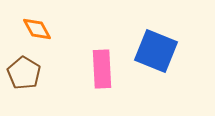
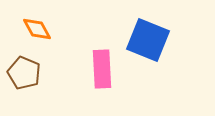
blue square: moved 8 px left, 11 px up
brown pentagon: rotated 8 degrees counterclockwise
